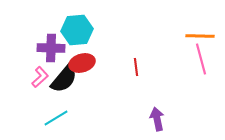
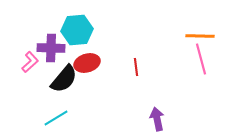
red ellipse: moved 5 px right
pink L-shape: moved 10 px left, 15 px up
